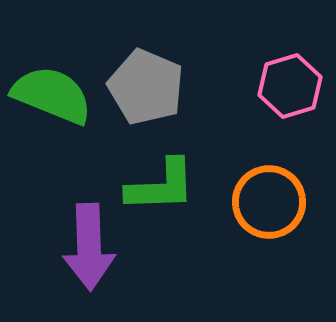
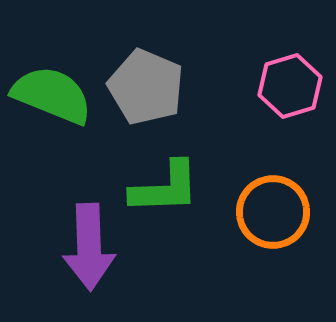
green L-shape: moved 4 px right, 2 px down
orange circle: moved 4 px right, 10 px down
